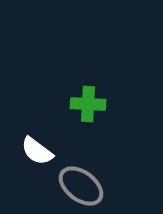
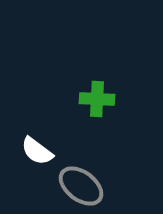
green cross: moved 9 px right, 5 px up
